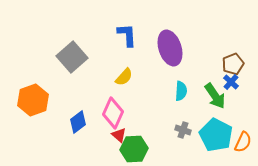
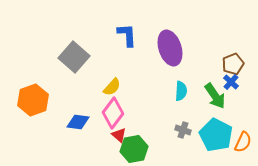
gray square: moved 2 px right; rotated 8 degrees counterclockwise
yellow semicircle: moved 12 px left, 10 px down
pink diamond: rotated 12 degrees clockwise
blue diamond: rotated 45 degrees clockwise
green hexagon: rotated 8 degrees counterclockwise
